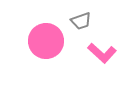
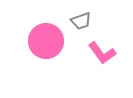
pink L-shape: rotated 12 degrees clockwise
